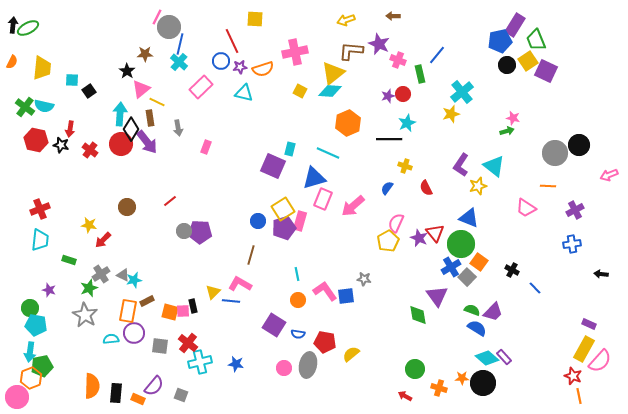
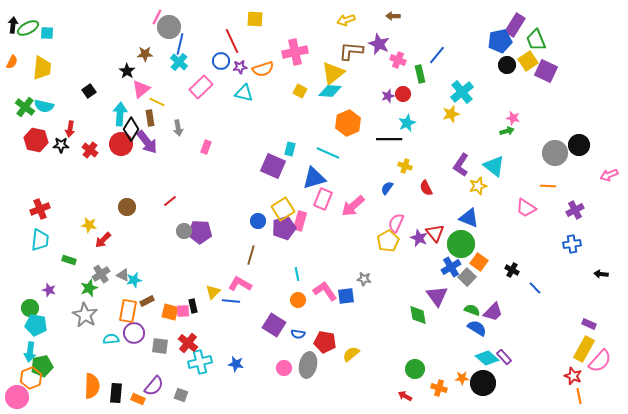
cyan square at (72, 80): moved 25 px left, 47 px up
black star at (61, 145): rotated 14 degrees counterclockwise
